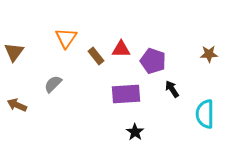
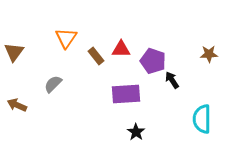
black arrow: moved 9 px up
cyan semicircle: moved 3 px left, 5 px down
black star: moved 1 px right
